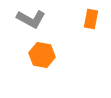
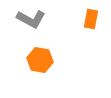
orange hexagon: moved 2 px left, 5 px down
